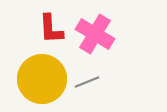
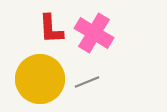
pink cross: moved 1 px left, 1 px up
yellow circle: moved 2 px left
